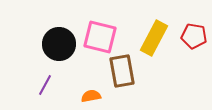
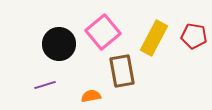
pink square: moved 3 px right, 5 px up; rotated 36 degrees clockwise
purple line: rotated 45 degrees clockwise
